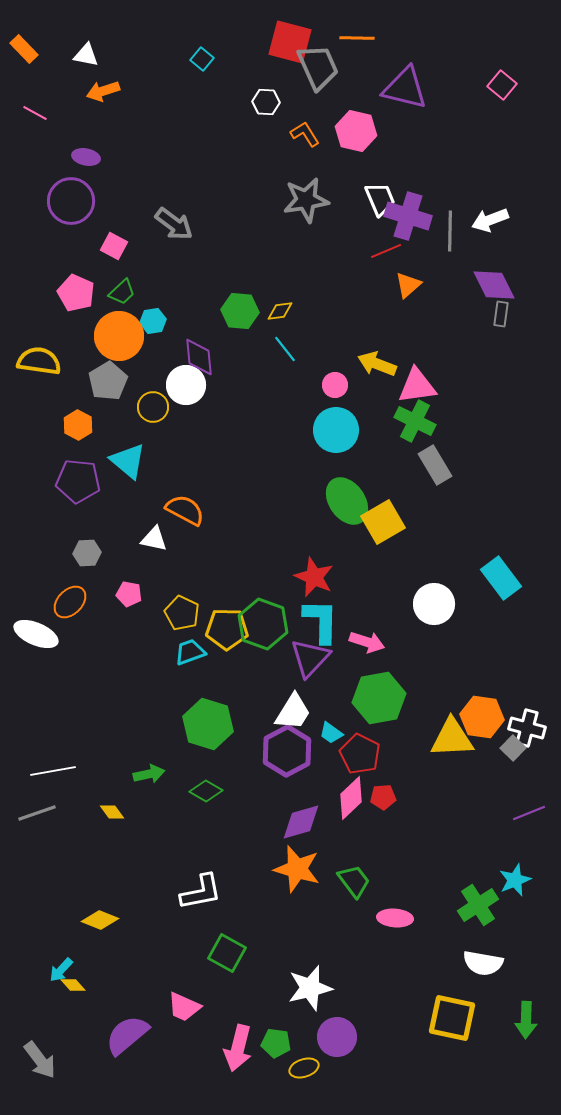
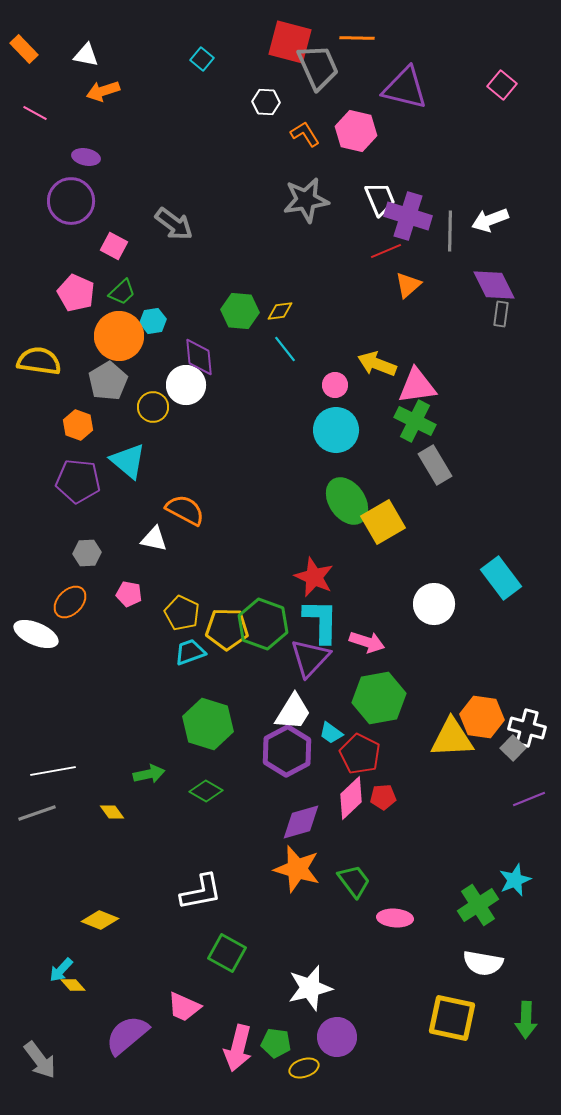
orange hexagon at (78, 425): rotated 8 degrees counterclockwise
purple line at (529, 813): moved 14 px up
